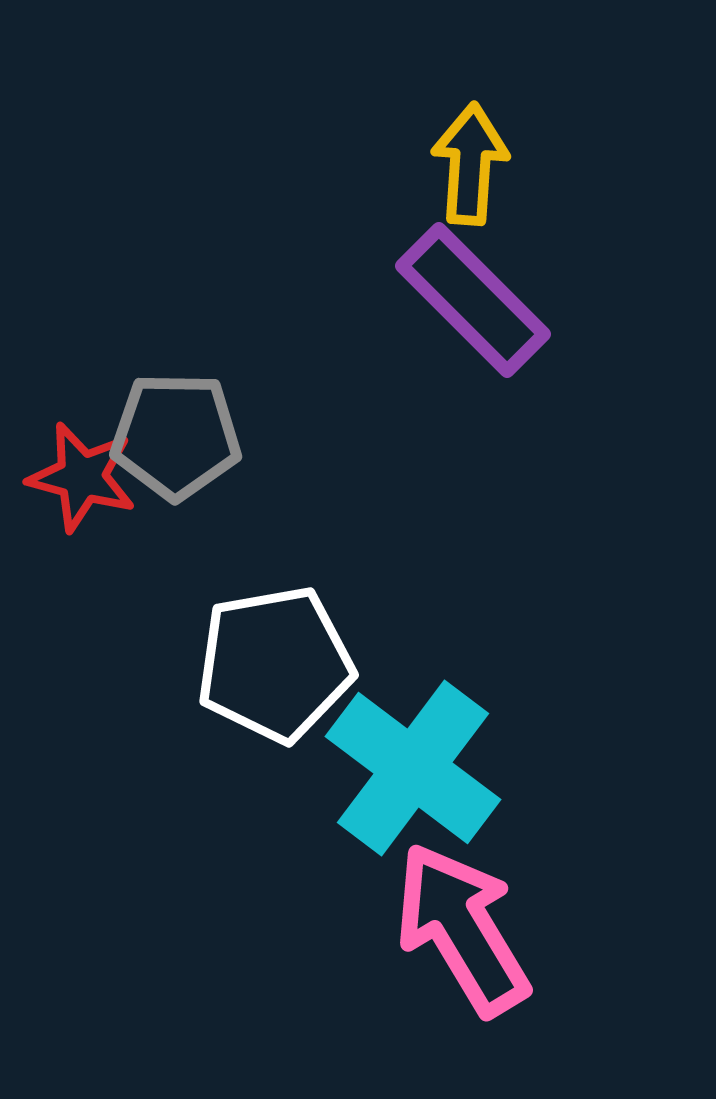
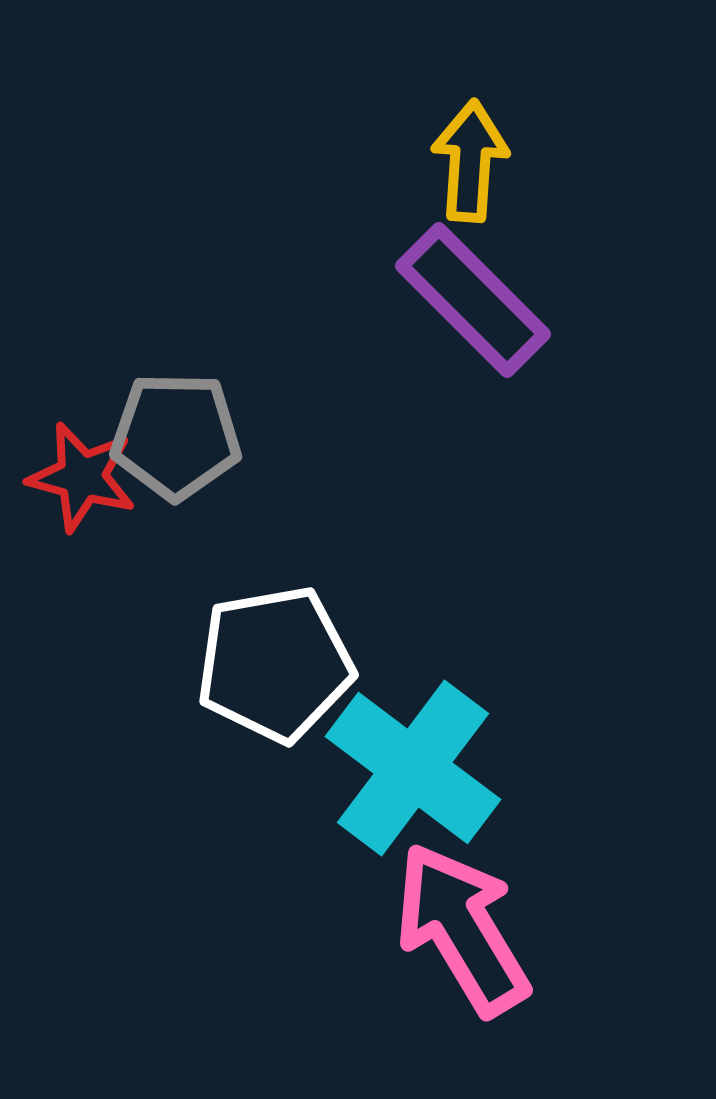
yellow arrow: moved 3 px up
